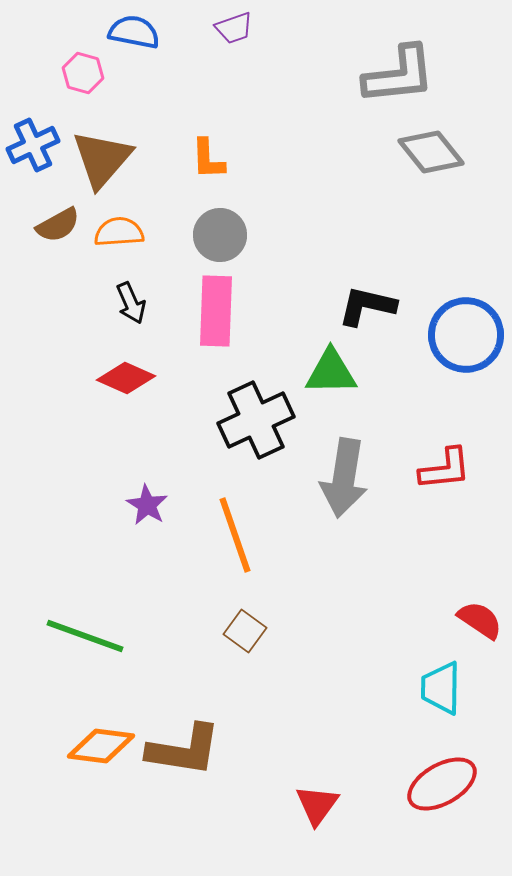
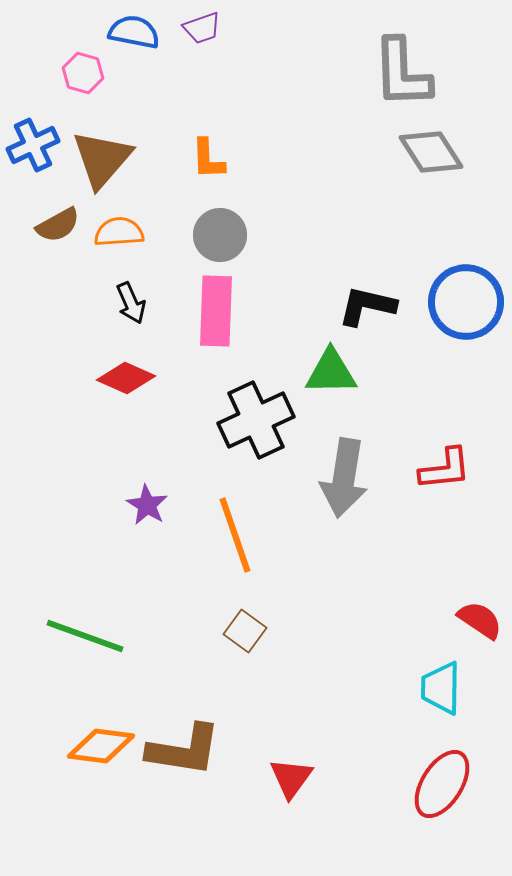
purple trapezoid: moved 32 px left
gray L-shape: moved 3 px right, 2 px up; rotated 94 degrees clockwise
gray diamond: rotated 6 degrees clockwise
blue circle: moved 33 px up
red ellipse: rotated 28 degrees counterclockwise
red triangle: moved 26 px left, 27 px up
